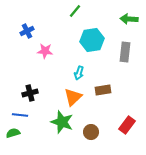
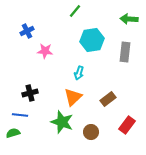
brown rectangle: moved 5 px right, 9 px down; rotated 28 degrees counterclockwise
